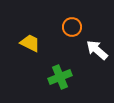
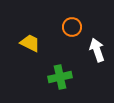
white arrow: rotated 30 degrees clockwise
green cross: rotated 10 degrees clockwise
